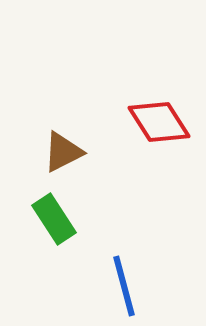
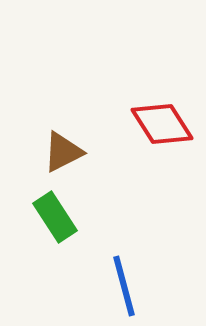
red diamond: moved 3 px right, 2 px down
green rectangle: moved 1 px right, 2 px up
